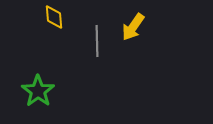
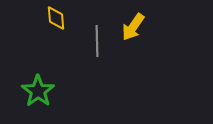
yellow diamond: moved 2 px right, 1 px down
